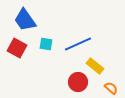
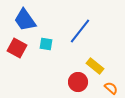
blue line: moved 2 px right, 13 px up; rotated 28 degrees counterclockwise
